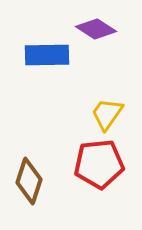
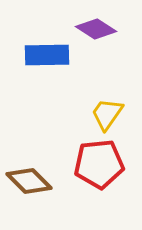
brown diamond: rotated 63 degrees counterclockwise
